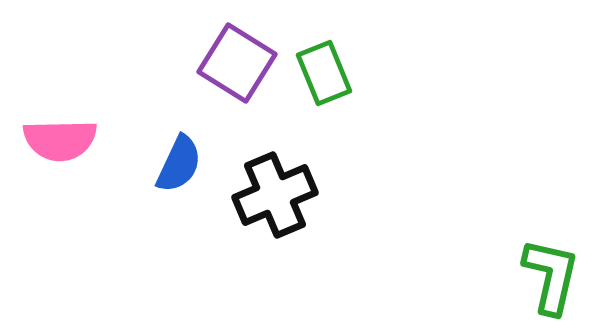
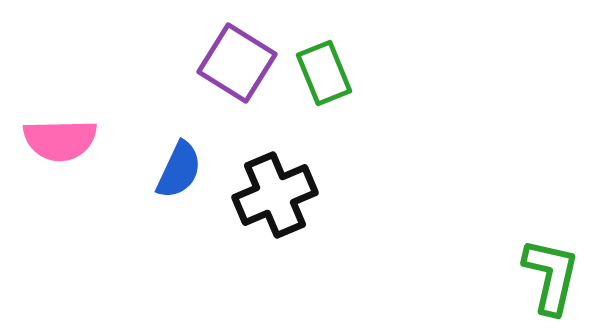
blue semicircle: moved 6 px down
